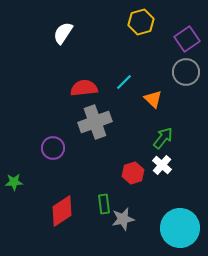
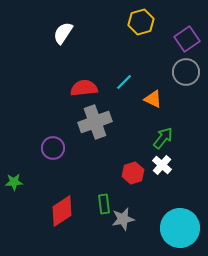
orange triangle: rotated 18 degrees counterclockwise
